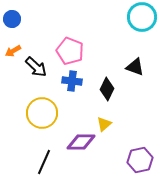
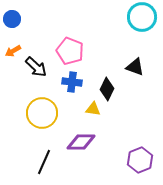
blue cross: moved 1 px down
yellow triangle: moved 11 px left, 15 px up; rotated 49 degrees clockwise
purple hexagon: rotated 10 degrees counterclockwise
